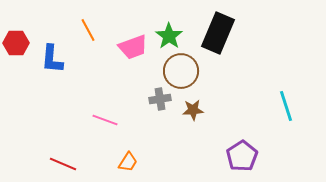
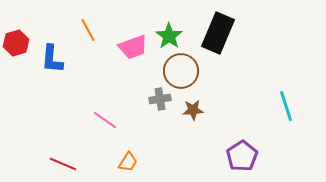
red hexagon: rotated 15 degrees counterclockwise
pink line: rotated 15 degrees clockwise
